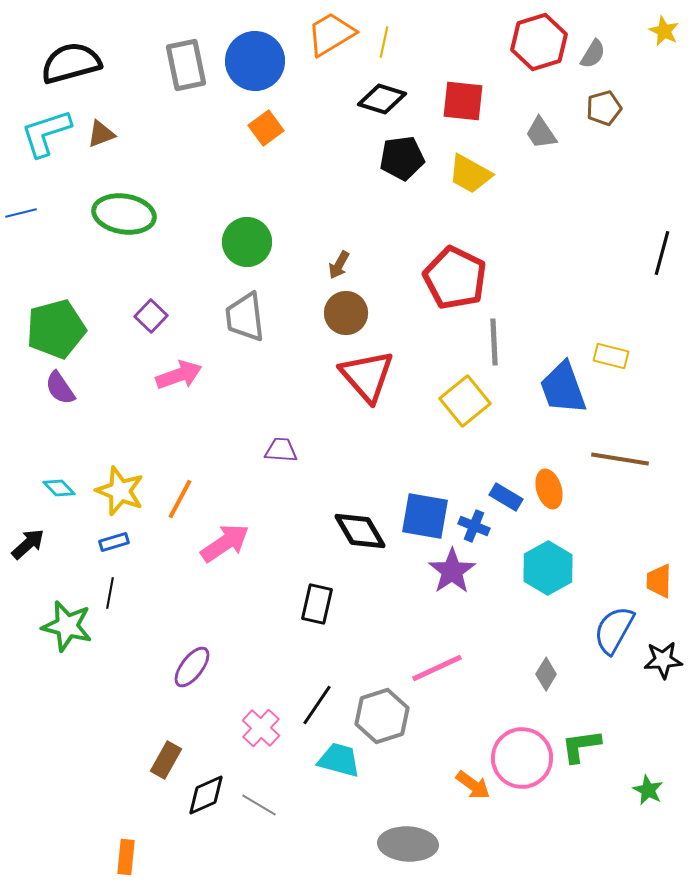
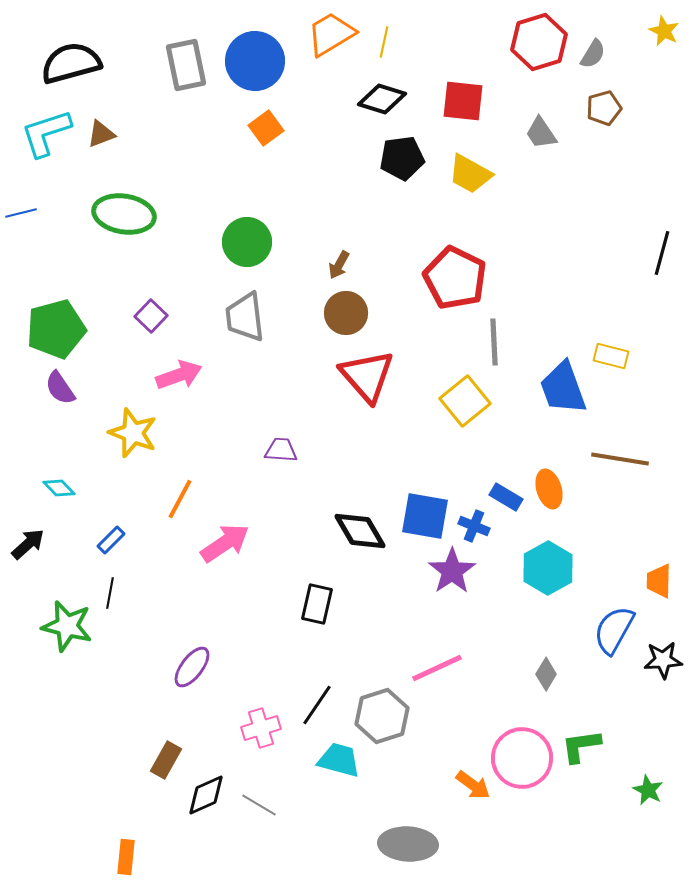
yellow star at (120, 491): moved 13 px right, 58 px up
blue rectangle at (114, 542): moved 3 px left, 2 px up; rotated 28 degrees counterclockwise
pink cross at (261, 728): rotated 30 degrees clockwise
